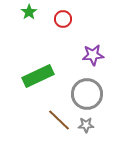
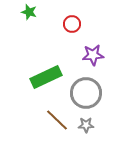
green star: rotated 21 degrees counterclockwise
red circle: moved 9 px right, 5 px down
green rectangle: moved 8 px right, 1 px down
gray circle: moved 1 px left, 1 px up
brown line: moved 2 px left
